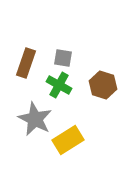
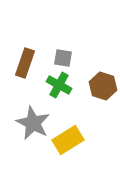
brown rectangle: moved 1 px left
brown hexagon: moved 1 px down
gray star: moved 2 px left, 4 px down
